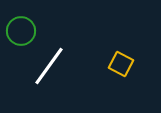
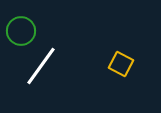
white line: moved 8 px left
